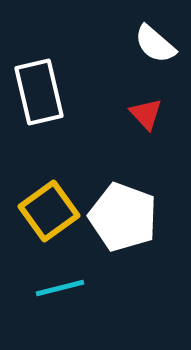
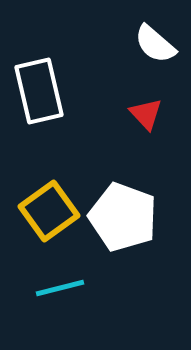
white rectangle: moved 1 px up
